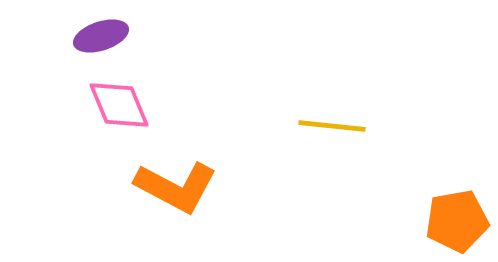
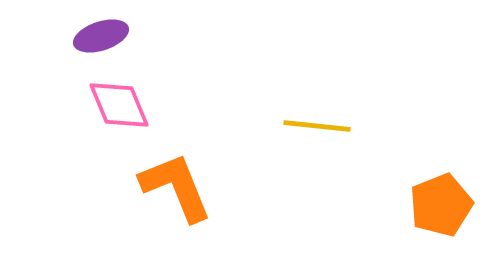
yellow line: moved 15 px left
orange L-shape: rotated 140 degrees counterclockwise
orange pentagon: moved 16 px left, 16 px up; rotated 12 degrees counterclockwise
